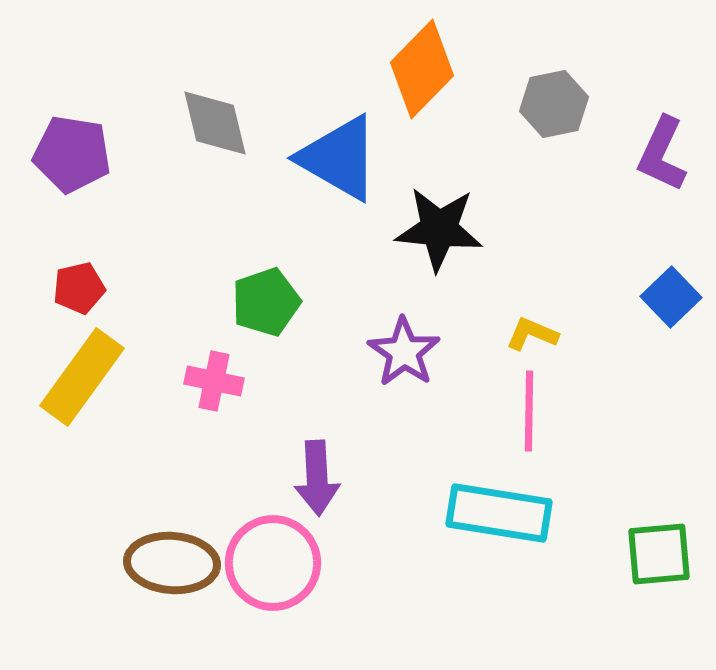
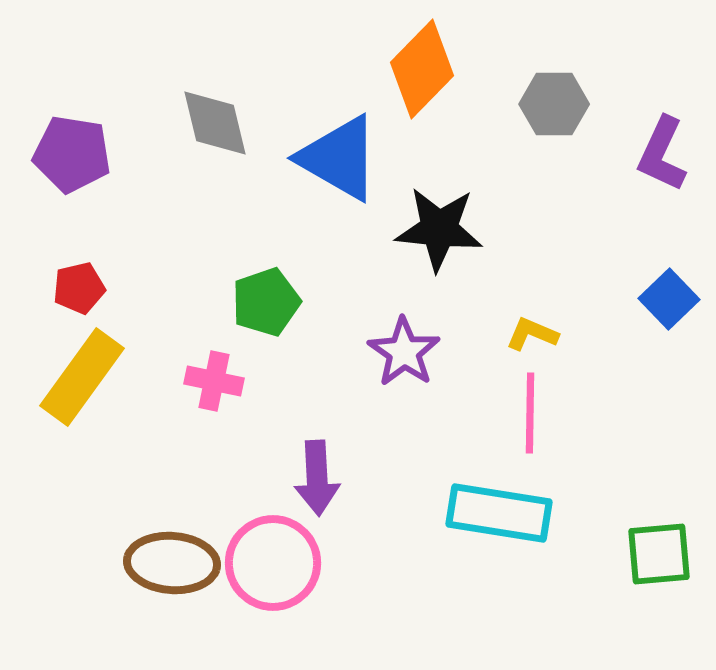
gray hexagon: rotated 12 degrees clockwise
blue square: moved 2 px left, 2 px down
pink line: moved 1 px right, 2 px down
